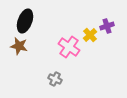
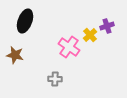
brown star: moved 4 px left, 9 px down
gray cross: rotated 24 degrees counterclockwise
